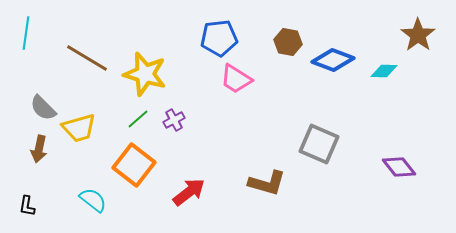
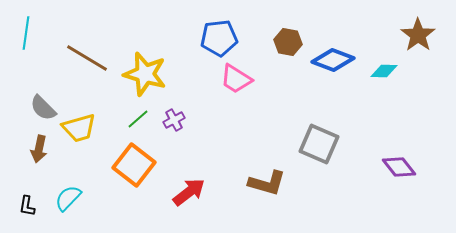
cyan semicircle: moved 25 px left, 2 px up; rotated 84 degrees counterclockwise
